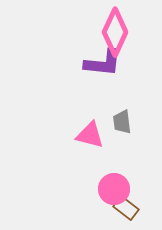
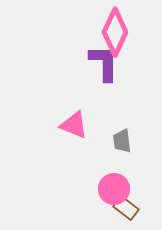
purple L-shape: moved 1 px right; rotated 96 degrees counterclockwise
gray trapezoid: moved 19 px down
pink triangle: moved 16 px left, 10 px up; rotated 8 degrees clockwise
